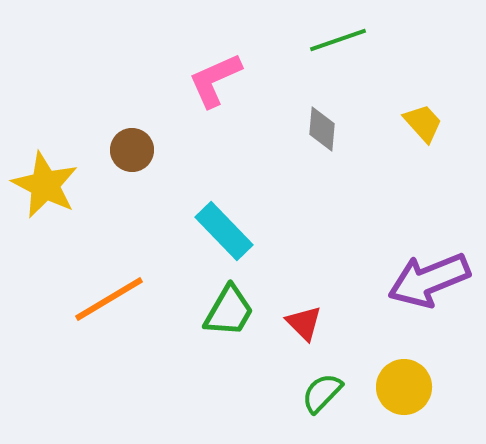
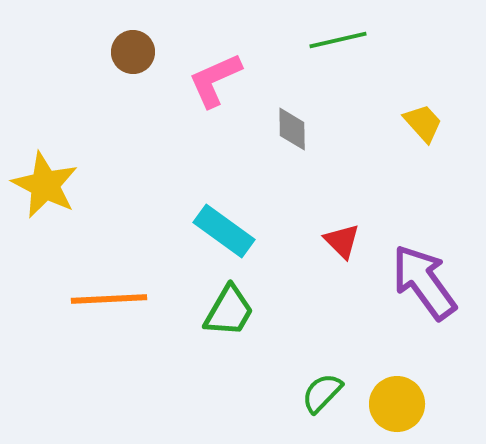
green line: rotated 6 degrees clockwise
gray diamond: moved 30 px left; rotated 6 degrees counterclockwise
brown circle: moved 1 px right, 98 px up
cyan rectangle: rotated 10 degrees counterclockwise
purple arrow: moved 5 px left, 2 px down; rotated 76 degrees clockwise
orange line: rotated 28 degrees clockwise
red triangle: moved 38 px right, 82 px up
yellow circle: moved 7 px left, 17 px down
